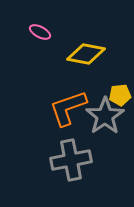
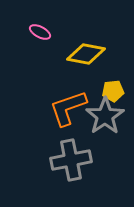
yellow pentagon: moved 7 px left, 4 px up
